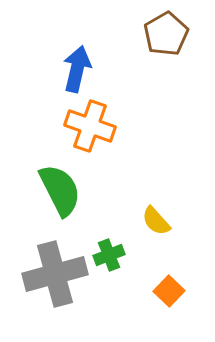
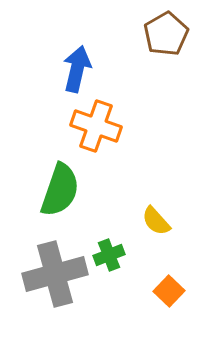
orange cross: moved 6 px right
green semicircle: rotated 46 degrees clockwise
